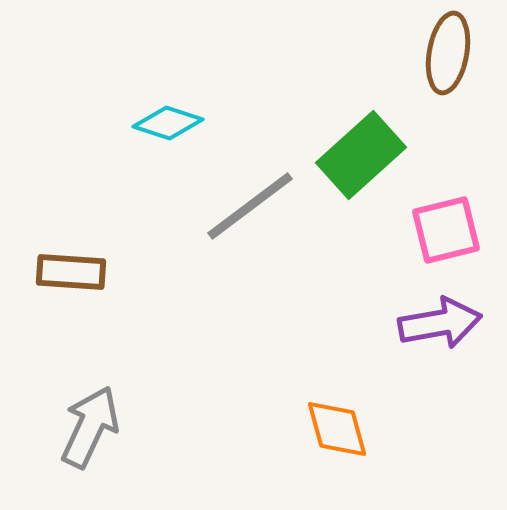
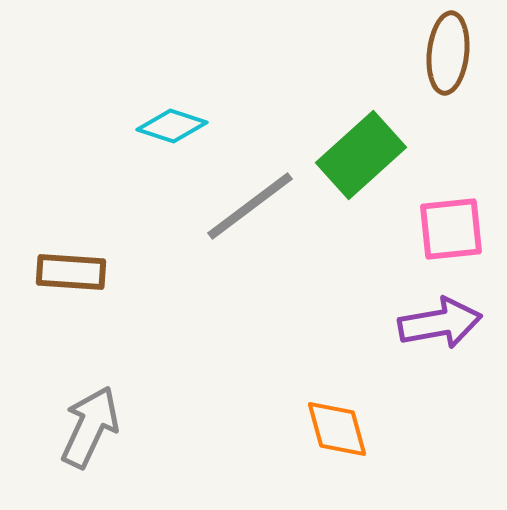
brown ellipse: rotated 4 degrees counterclockwise
cyan diamond: moved 4 px right, 3 px down
pink square: moved 5 px right, 1 px up; rotated 8 degrees clockwise
